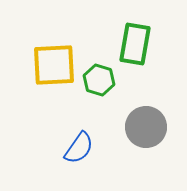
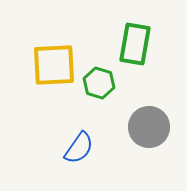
green hexagon: moved 3 px down
gray circle: moved 3 px right
